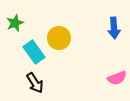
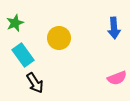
cyan rectangle: moved 11 px left, 3 px down
